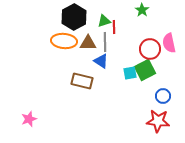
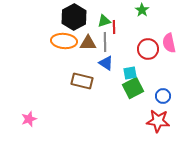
red circle: moved 2 px left
blue triangle: moved 5 px right, 2 px down
green square: moved 12 px left, 18 px down
